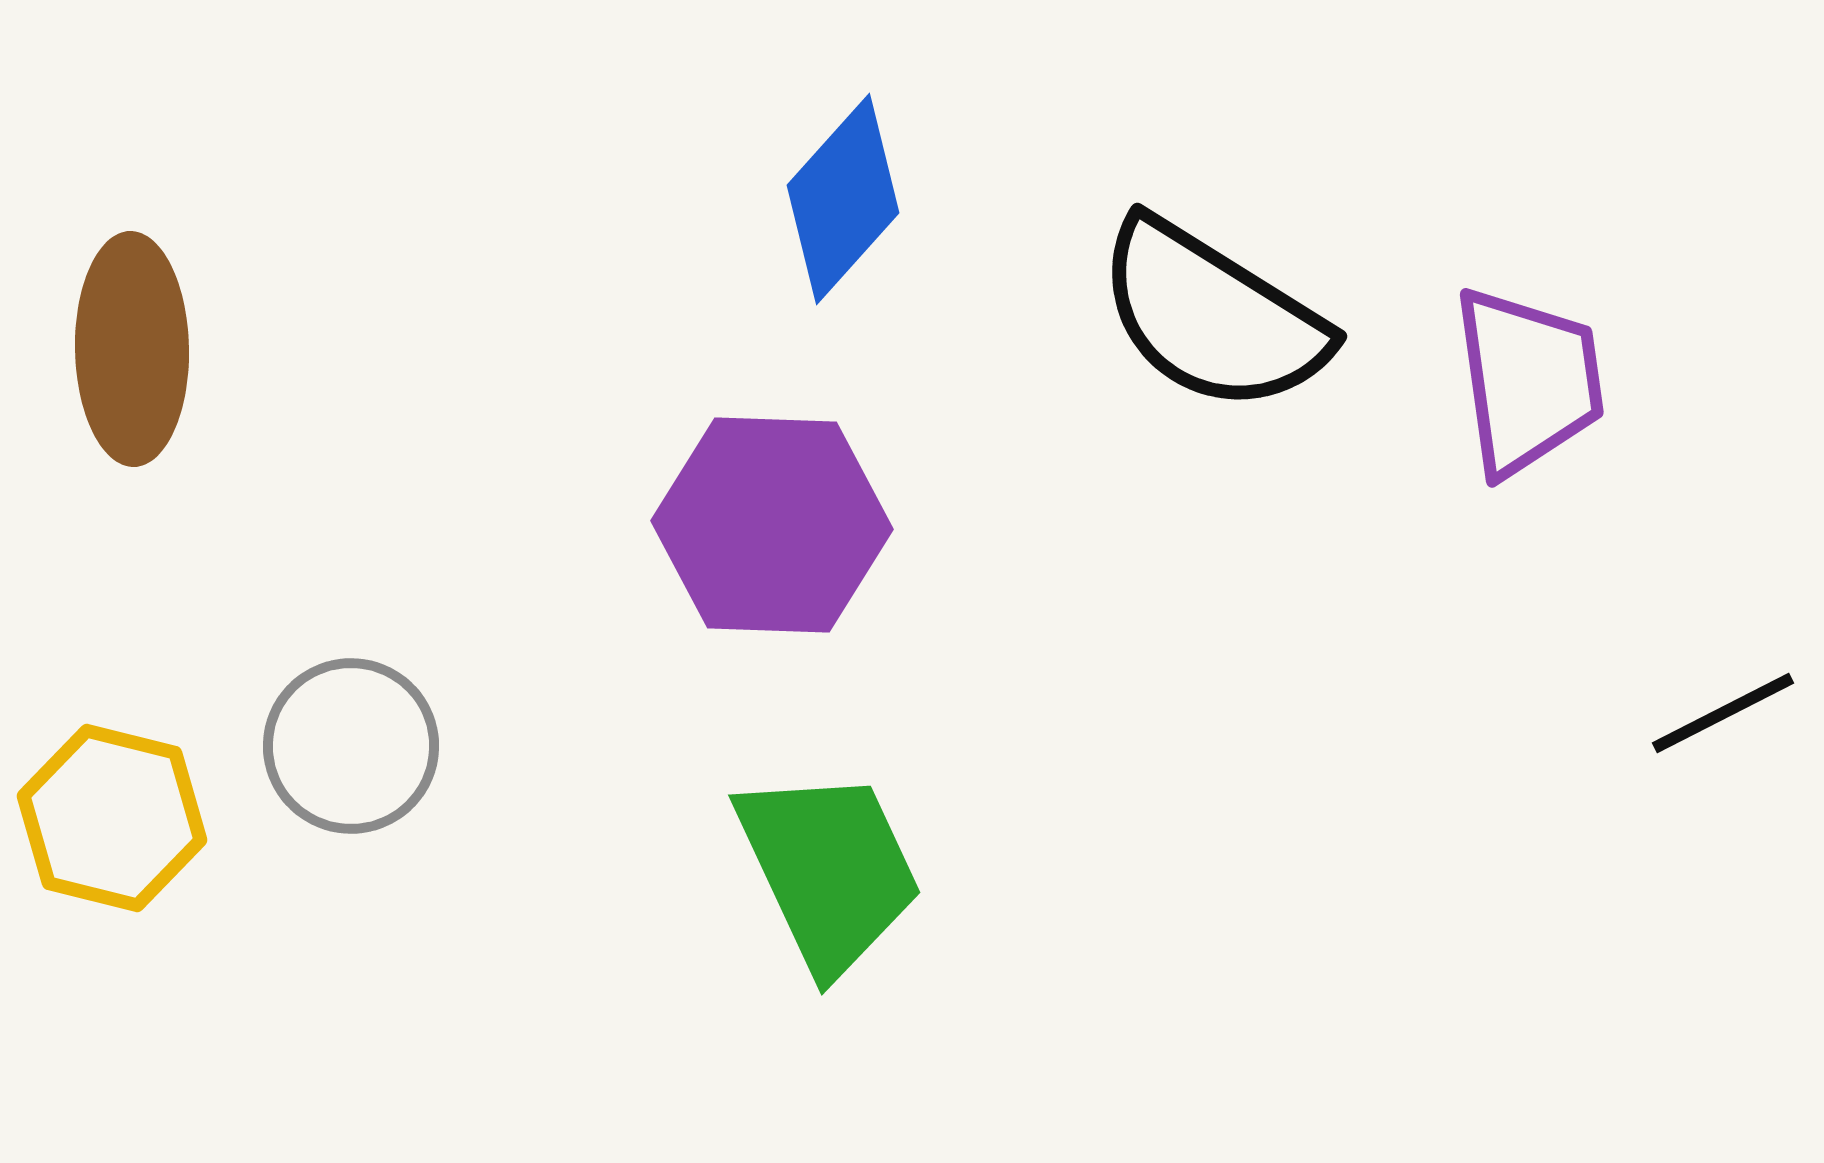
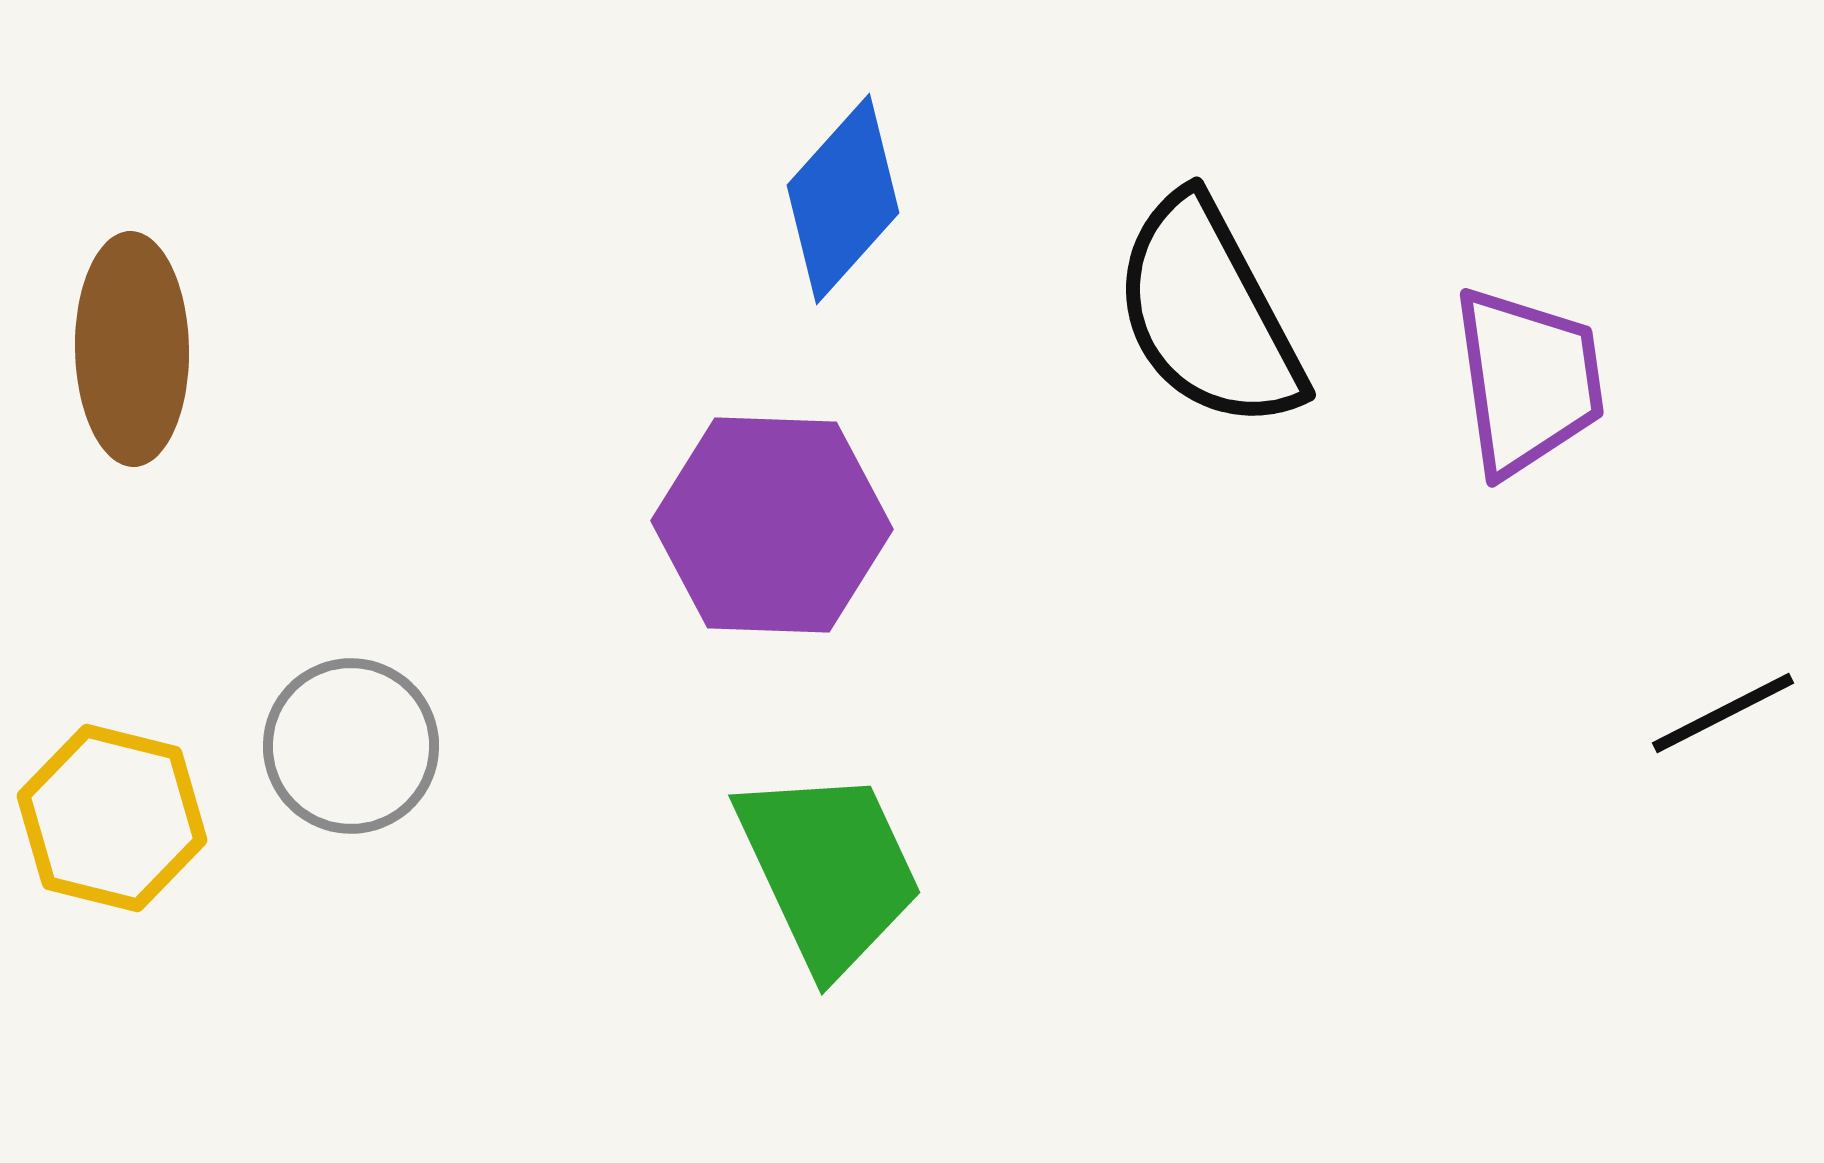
black semicircle: moved 4 px left, 3 px up; rotated 30 degrees clockwise
